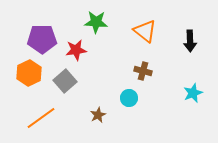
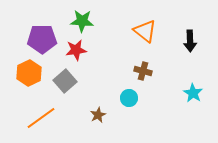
green star: moved 14 px left, 1 px up
cyan star: rotated 18 degrees counterclockwise
